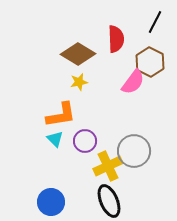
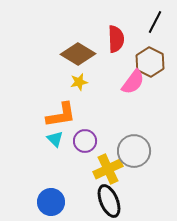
yellow cross: moved 3 px down
